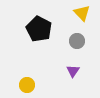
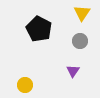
yellow triangle: rotated 18 degrees clockwise
gray circle: moved 3 px right
yellow circle: moved 2 px left
